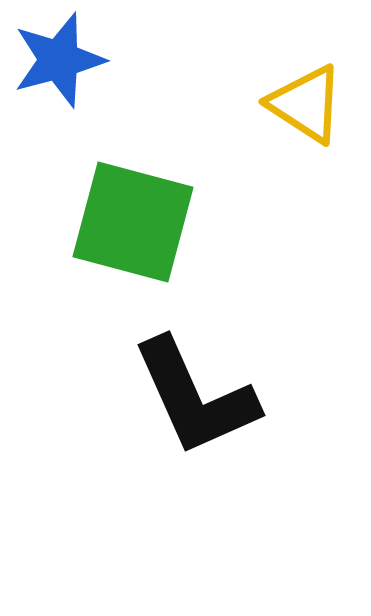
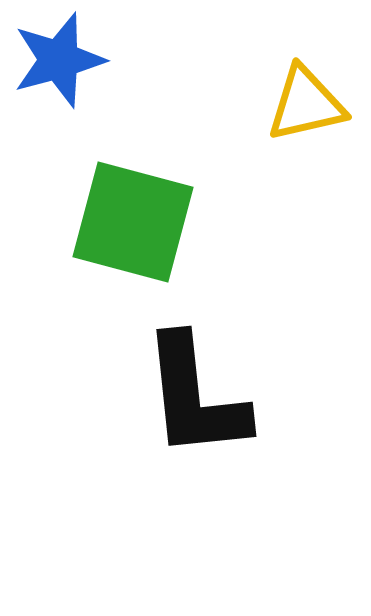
yellow triangle: rotated 46 degrees counterclockwise
black L-shape: rotated 18 degrees clockwise
